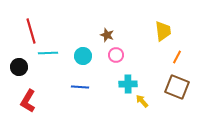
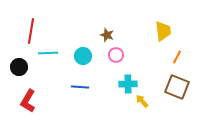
red line: rotated 25 degrees clockwise
